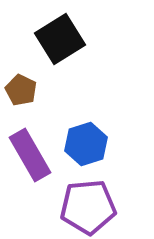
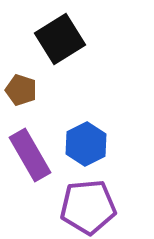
brown pentagon: rotated 8 degrees counterclockwise
blue hexagon: rotated 9 degrees counterclockwise
